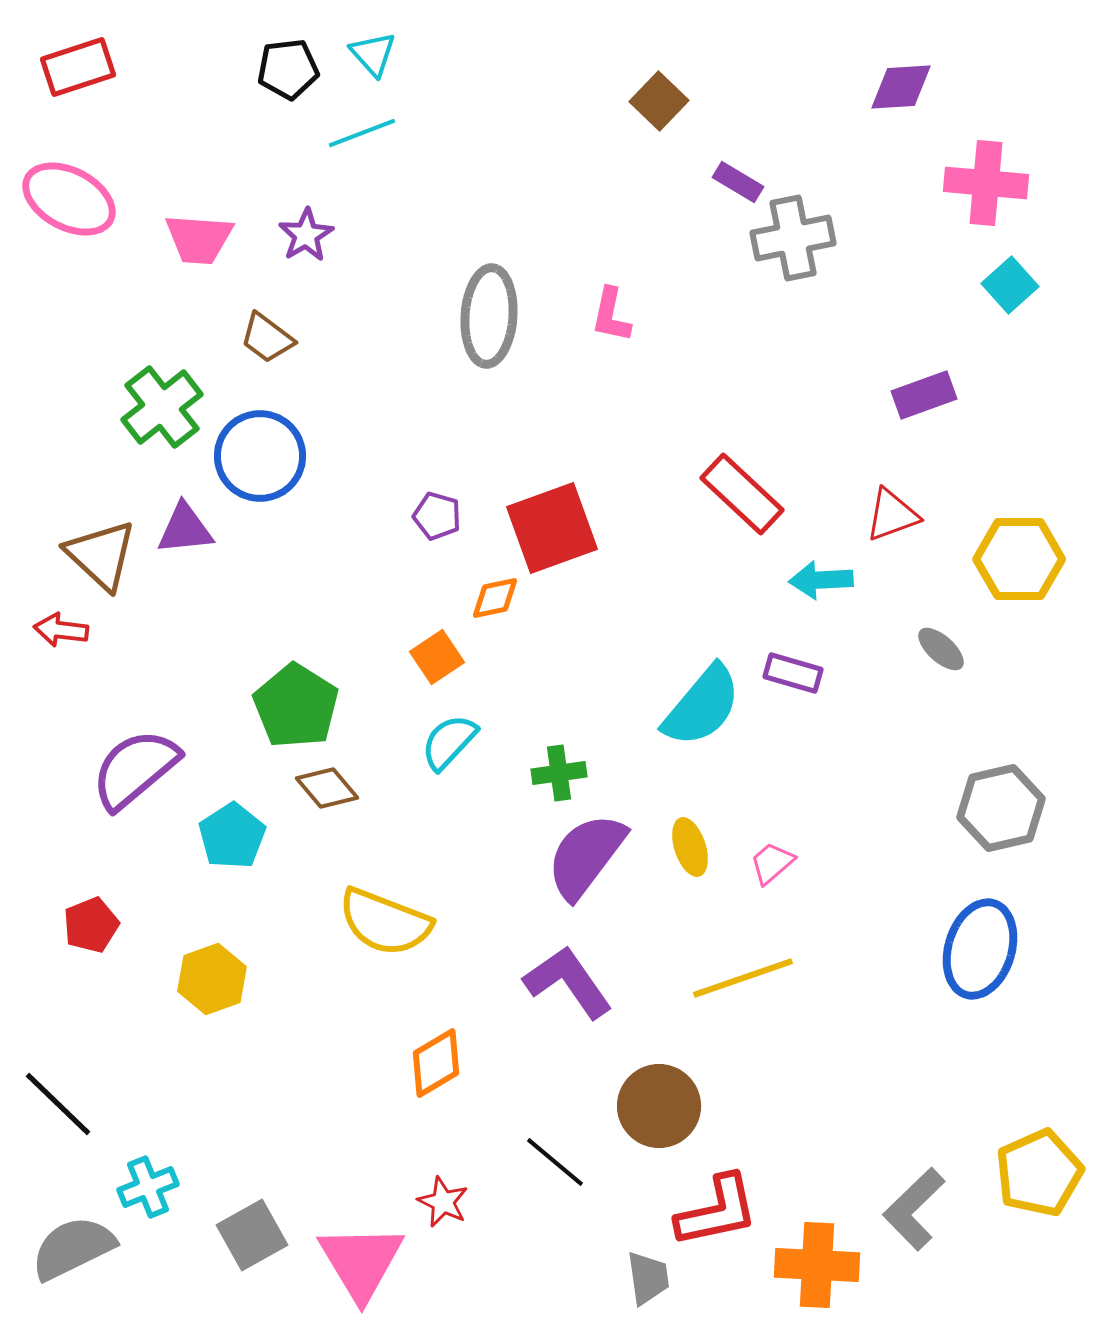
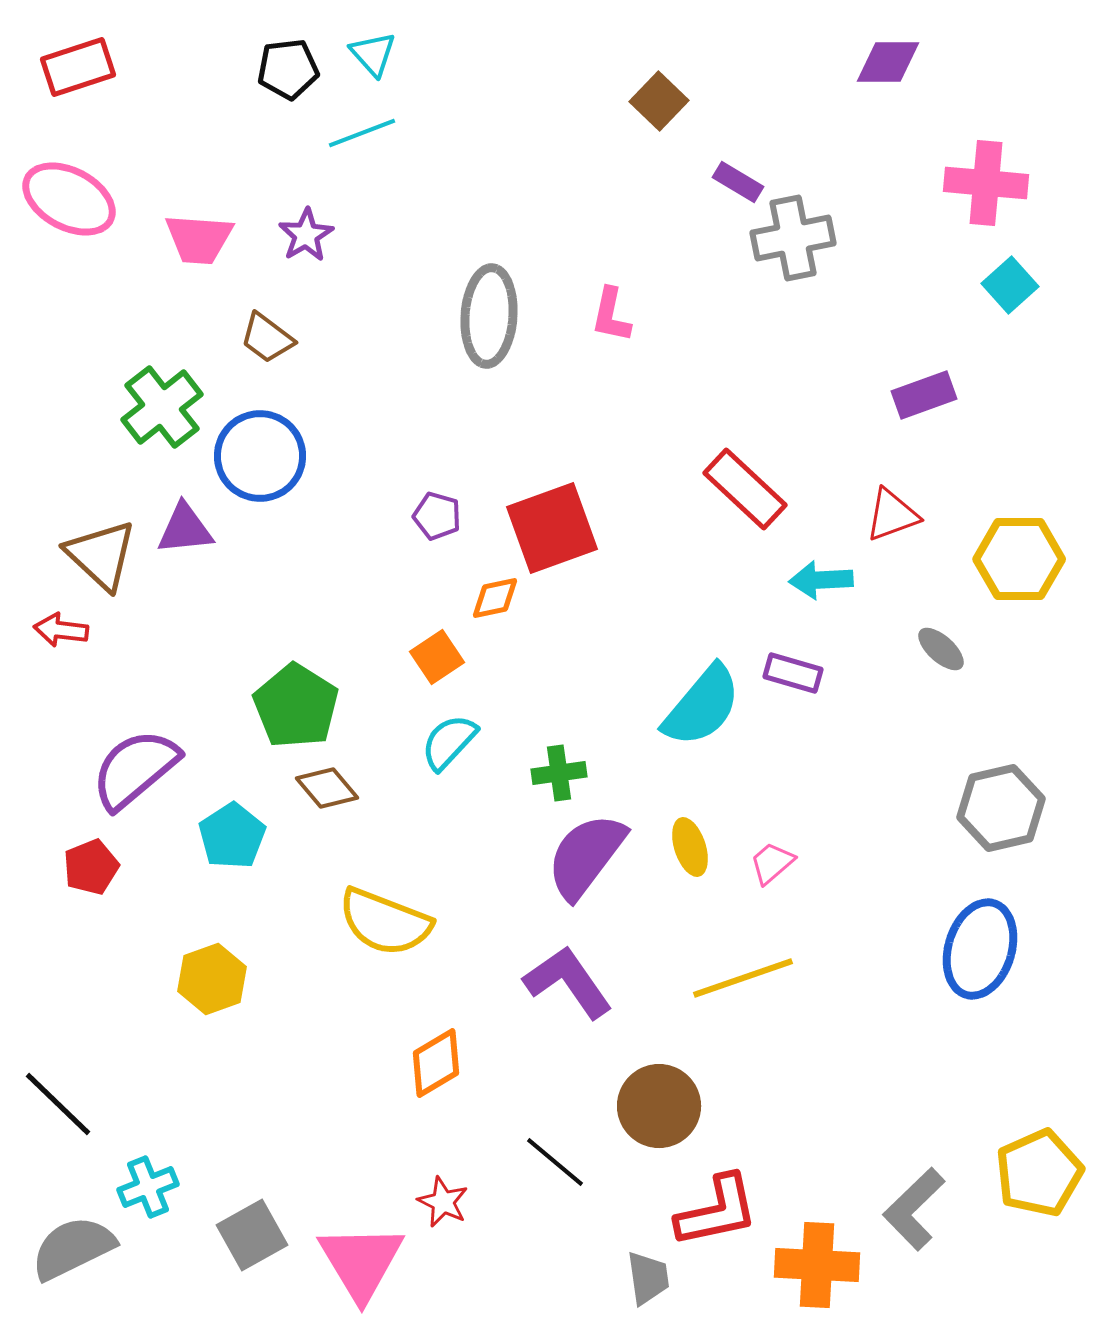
purple diamond at (901, 87): moved 13 px left, 25 px up; rotated 4 degrees clockwise
red rectangle at (742, 494): moved 3 px right, 5 px up
red pentagon at (91, 925): moved 58 px up
